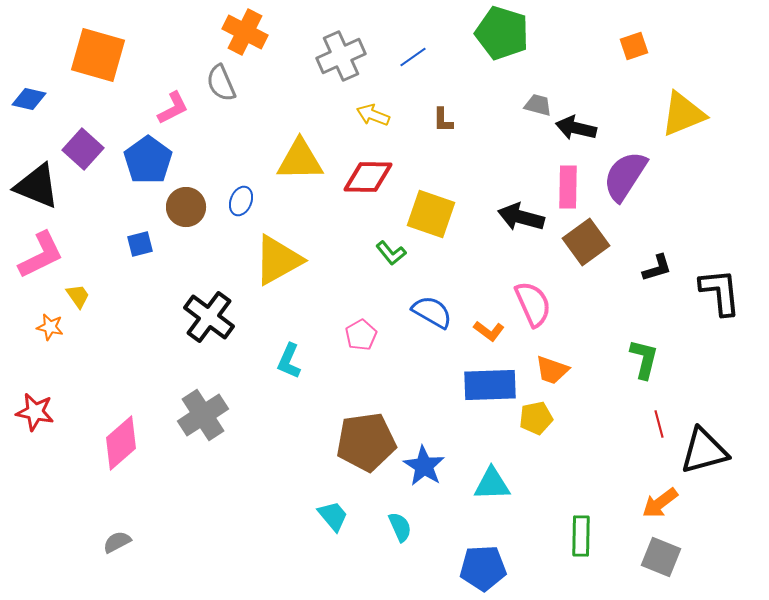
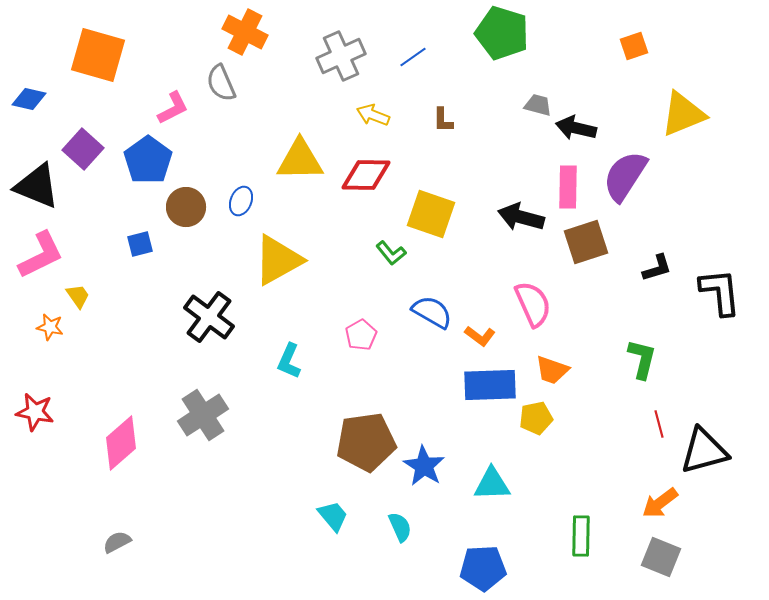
red diamond at (368, 177): moved 2 px left, 2 px up
brown square at (586, 242): rotated 18 degrees clockwise
orange L-shape at (489, 331): moved 9 px left, 5 px down
green L-shape at (644, 359): moved 2 px left
